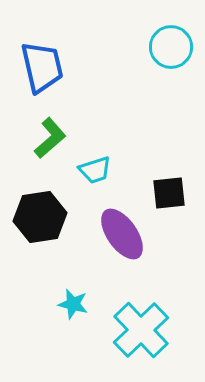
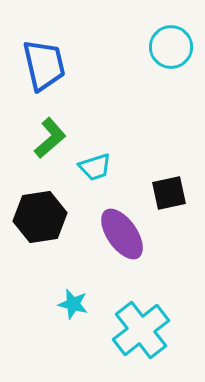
blue trapezoid: moved 2 px right, 2 px up
cyan trapezoid: moved 3 px up
black square: rotated 6 degrees counterclockwise
cyan cross: rotated 6 degrees clockwise
